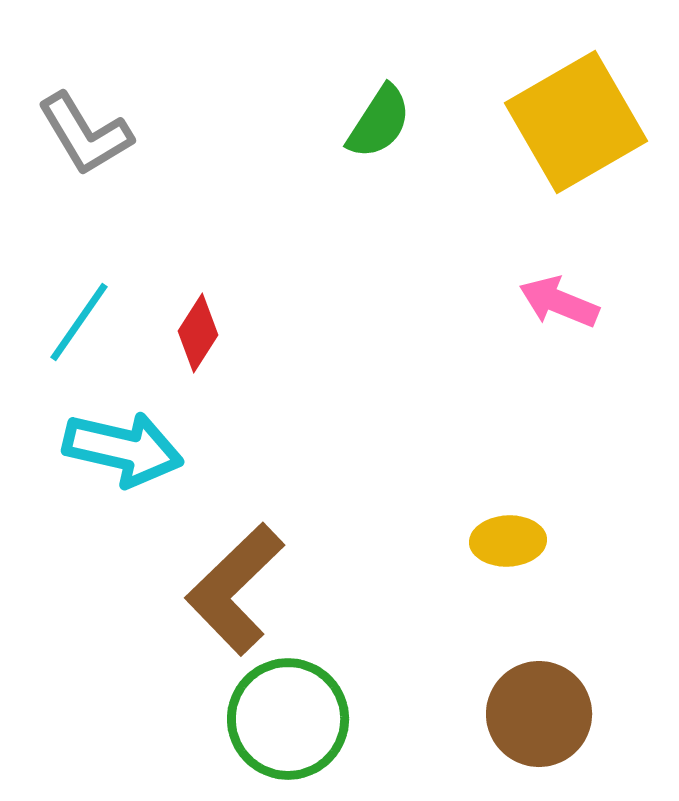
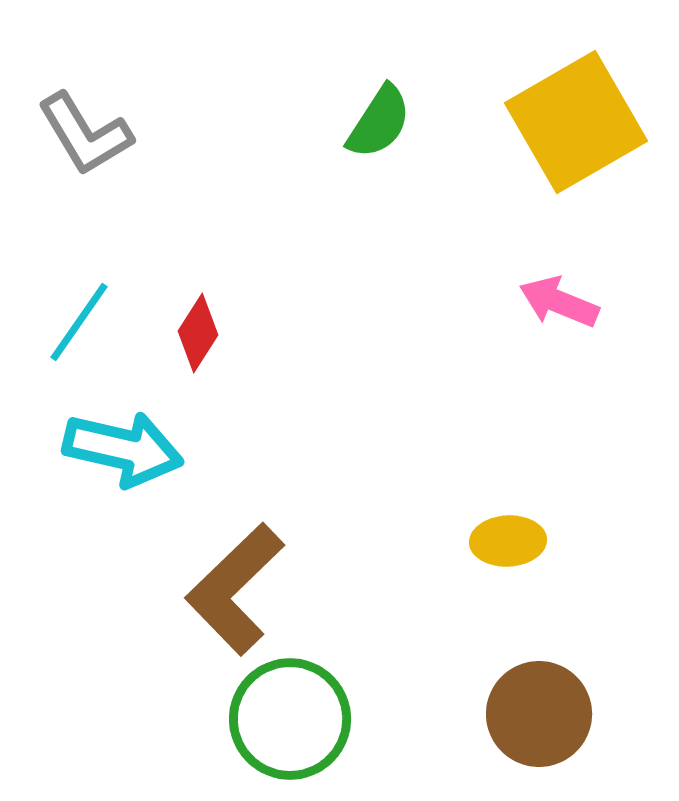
green circle: moved 2 px right
